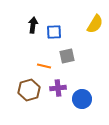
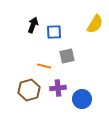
black arrow: rotated 14 degrees clockwise
